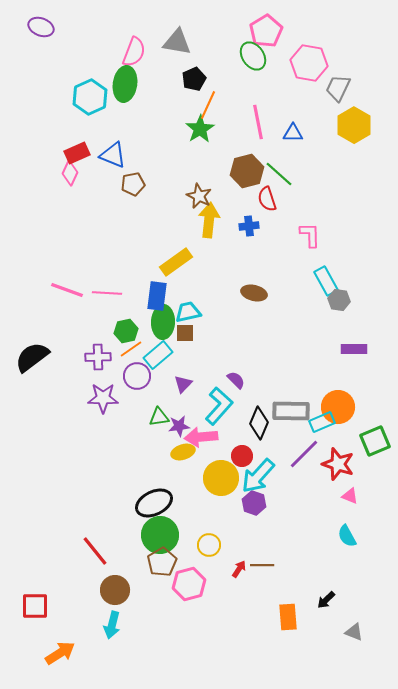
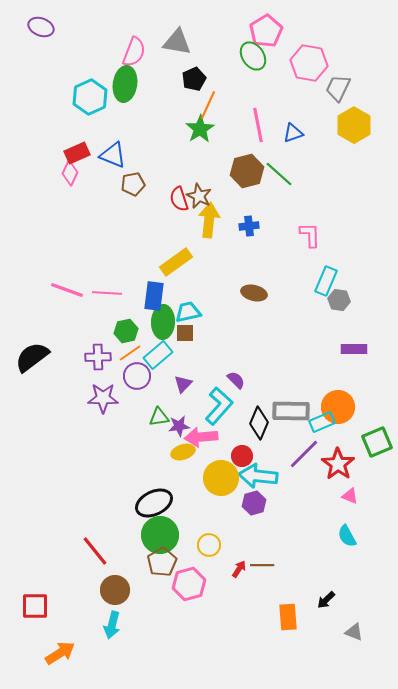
pink line at (258, 122): moved 3 px down
blue triangle at (293, 133): rotated 20 degrees counterclockwise
red semicircle at (267, 199): moved 88 px left
cyan rectangle at (326, 281): rotated 52 degrees clockwise
blue rectangle at (157, 296): moved 3 px left
orange line at (131, 349): moved 1 px left, 4 px down
green square at (375, 441): moved 2 px right, 1 px down
red star at (338, 464): rotated 16 degrees clockwise
cyan arrow at (258, 476): rotated 54 degrees clockwise
purple hexagon at (254, 503): rotated 25 degrees clockwise
